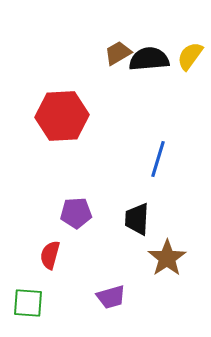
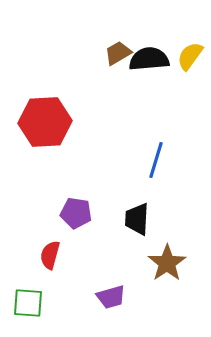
red hexagon: moved 17 px left, 6 px down
blue line: moved 2 px left, 1 px down
purple pentagon: rotated 12 degrees clockwise
brown star: moved 5 px down
